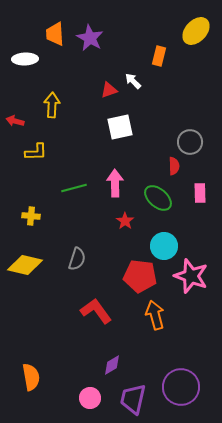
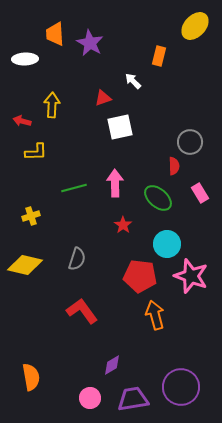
yellow ellipse: moved 1 px left, 5 px up
purple star: moved 5 px down
red triangle: moved 6 px left, 8 px down
red arrow: moved 7 px right
pink rectangle: rotated 30 degrees counterclockwise
yellow cross: rotated 24 degrees counterclockwise
red star: moved 2 px left, 4 px down
cyan circle: moved 3 px right, 2 px up
red L-shape: moved 14 px left
purple trapezoid: rotated 68 degrees clockwise
